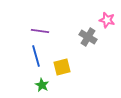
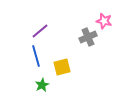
pink star: moved 3 px left, 1 px down
purple line: rotated 48 degrees counterclockwise
gray cross: rotated 36 degrees clockwise
green star: rotated 16 degrees clockwise
